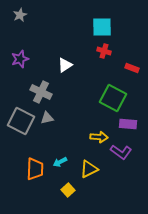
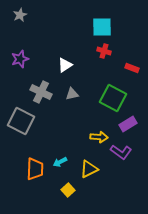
gray triangle: moved 25 px right, 24 px up
purple rectangle: rotated 36 degrees counterclockwise
